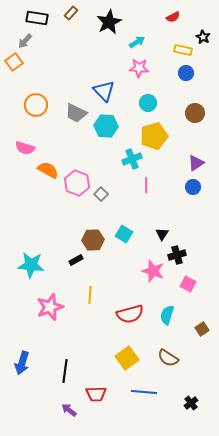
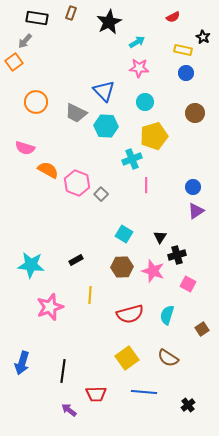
brown rectangle at (71, 13): rotated 24 degrees counterclockwise
cyan circle at (148, 103): moved 3 px left, 1 px up
orange circle at (36, 105): moved 3 px up
purple triangle at (196, 163): moved 48 px down
black triangle at (162, 234): moved 2 px left, 3 px down
brown hexagon at (93, 240): moved 29 px right, 27 px down
black line at (65, 371): moved 2 px left
black cross at (191, 403): moved 3 px left, 2 px down
